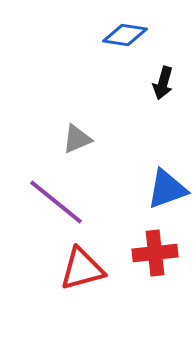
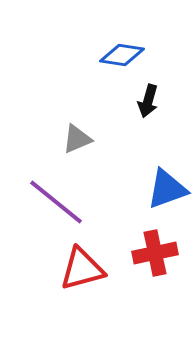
blue diamond: moved 3 px left, 20 px down
black arrow: moved 15 px left, 18 px down
red cross: rotated 6 degrees counterclockwise
